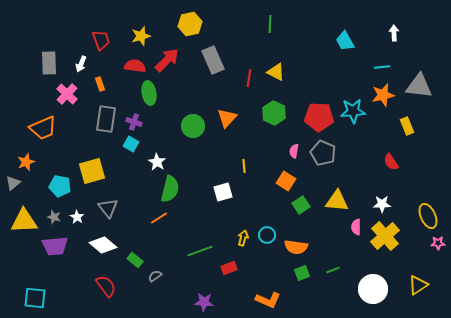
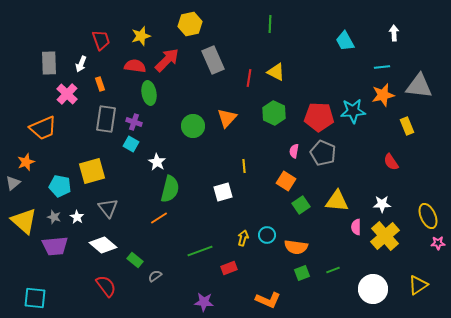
yellow triangle at (24, 221): rotated 44 degrees clockwise
